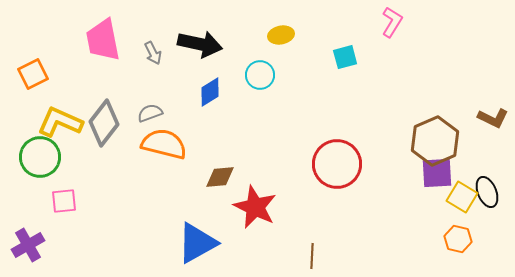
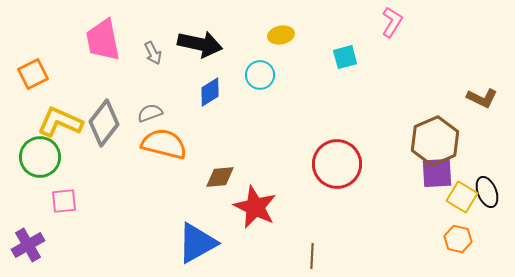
brown L-shape: moved 11 px left, 20 px up
